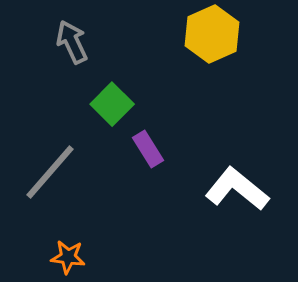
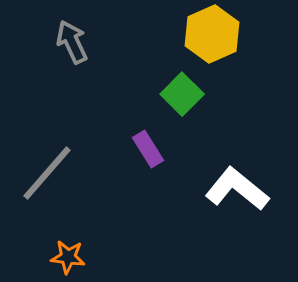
green square: moved 70 px right, 10 px up
gray line: moved 3 px left, 1 px down
